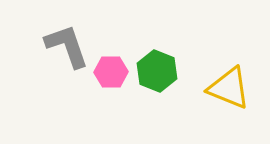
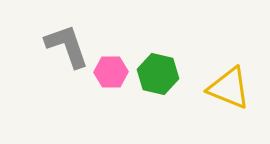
green hexagon: moved 1 px right, 3 px down; rotated 9 degrees counterclockwise
